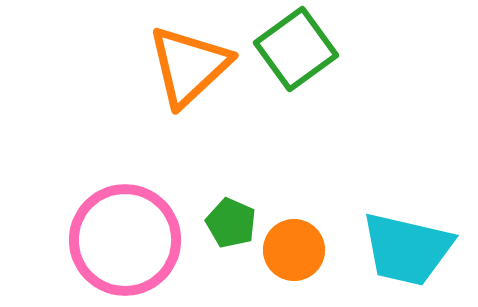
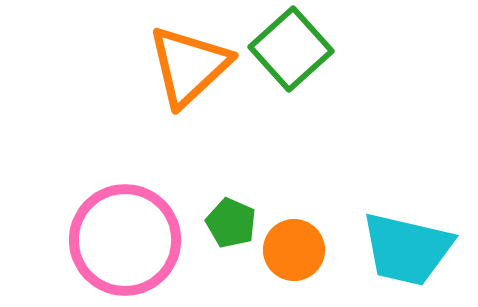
green square: moved 5 px left; rotated 6 degrees counterclockwise
